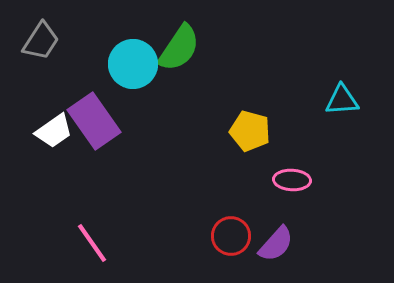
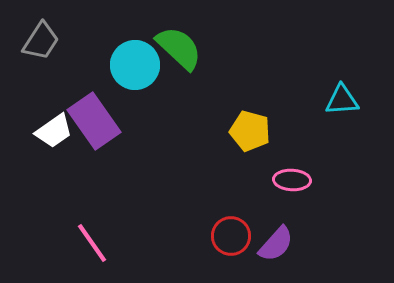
green semicircle: rotated 81 degrees counterclockwise
cyan circle: moved 2 px right, 1 px down
